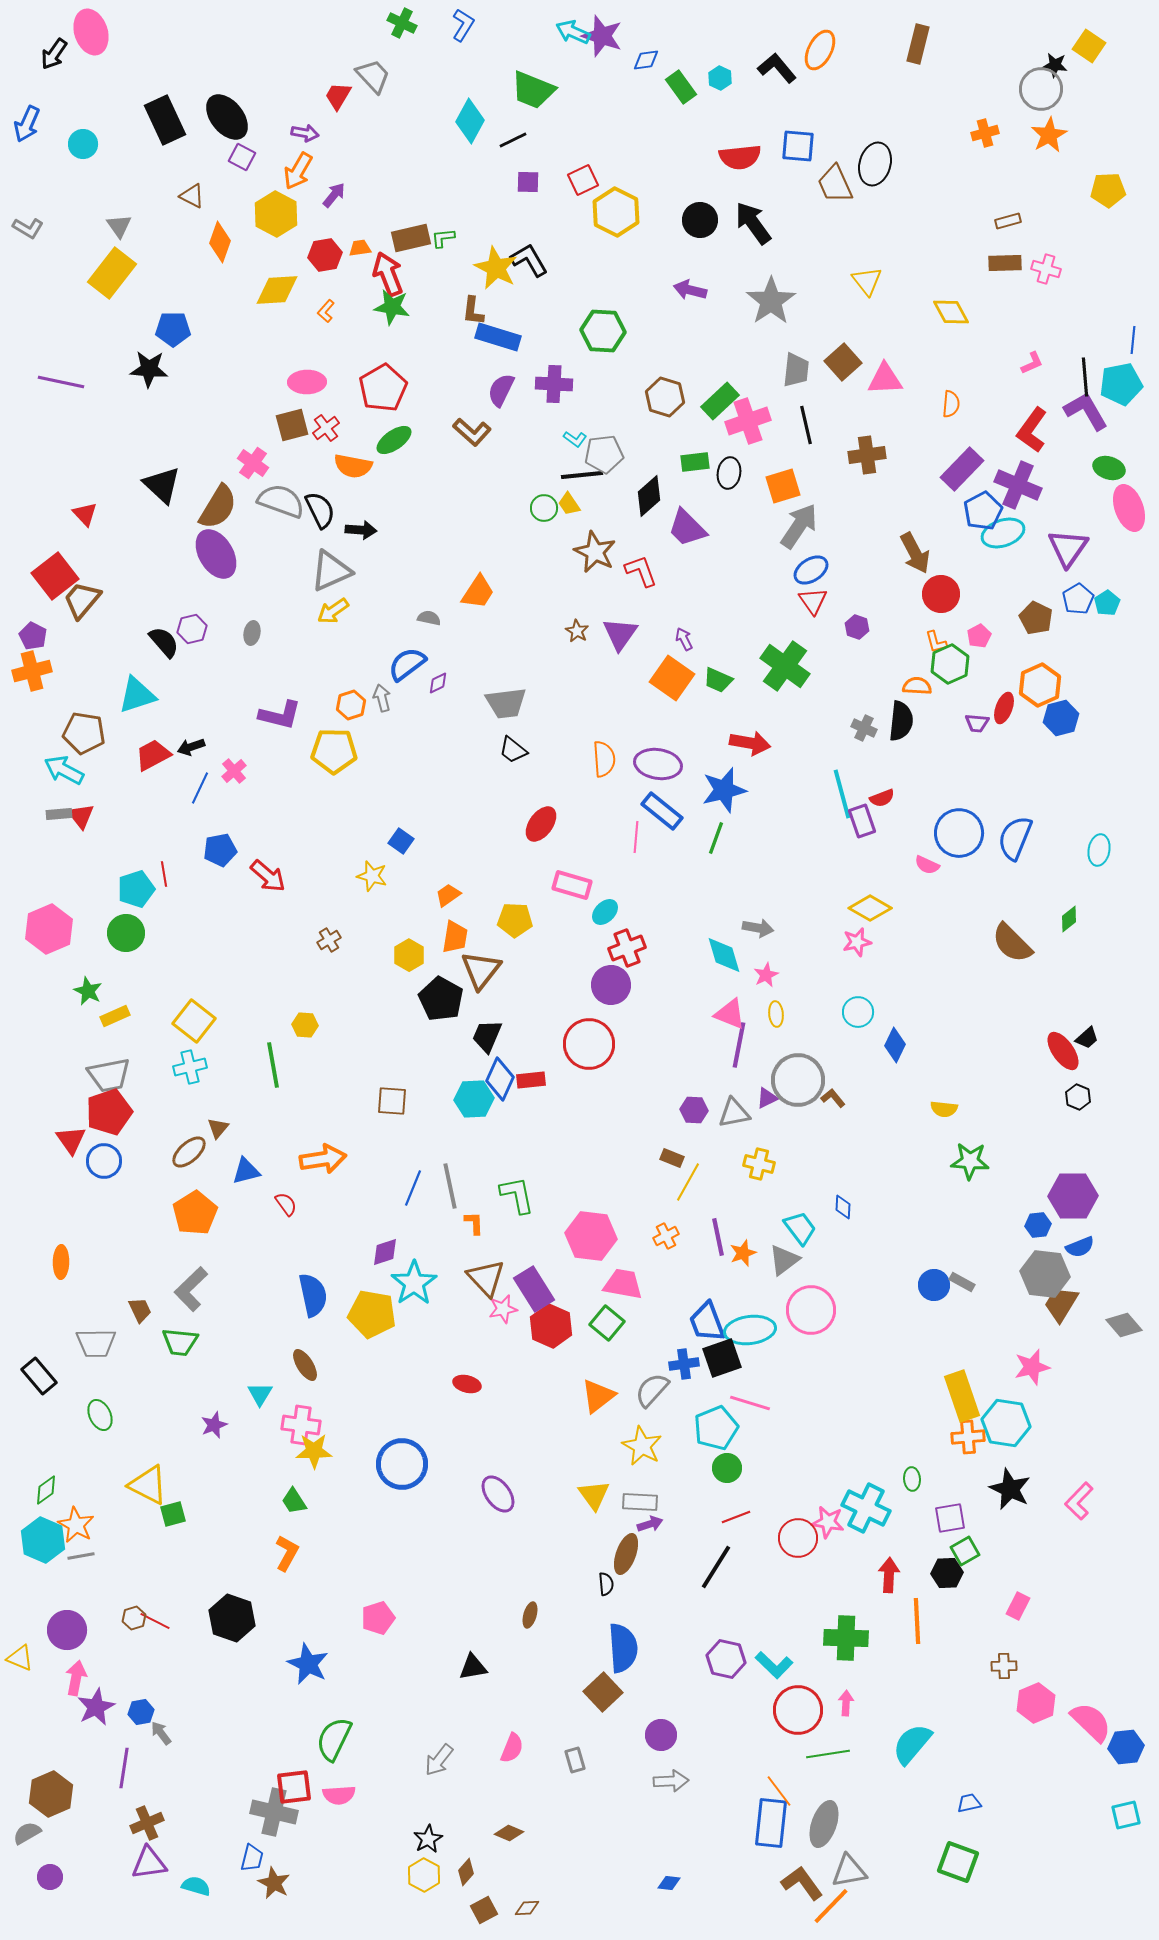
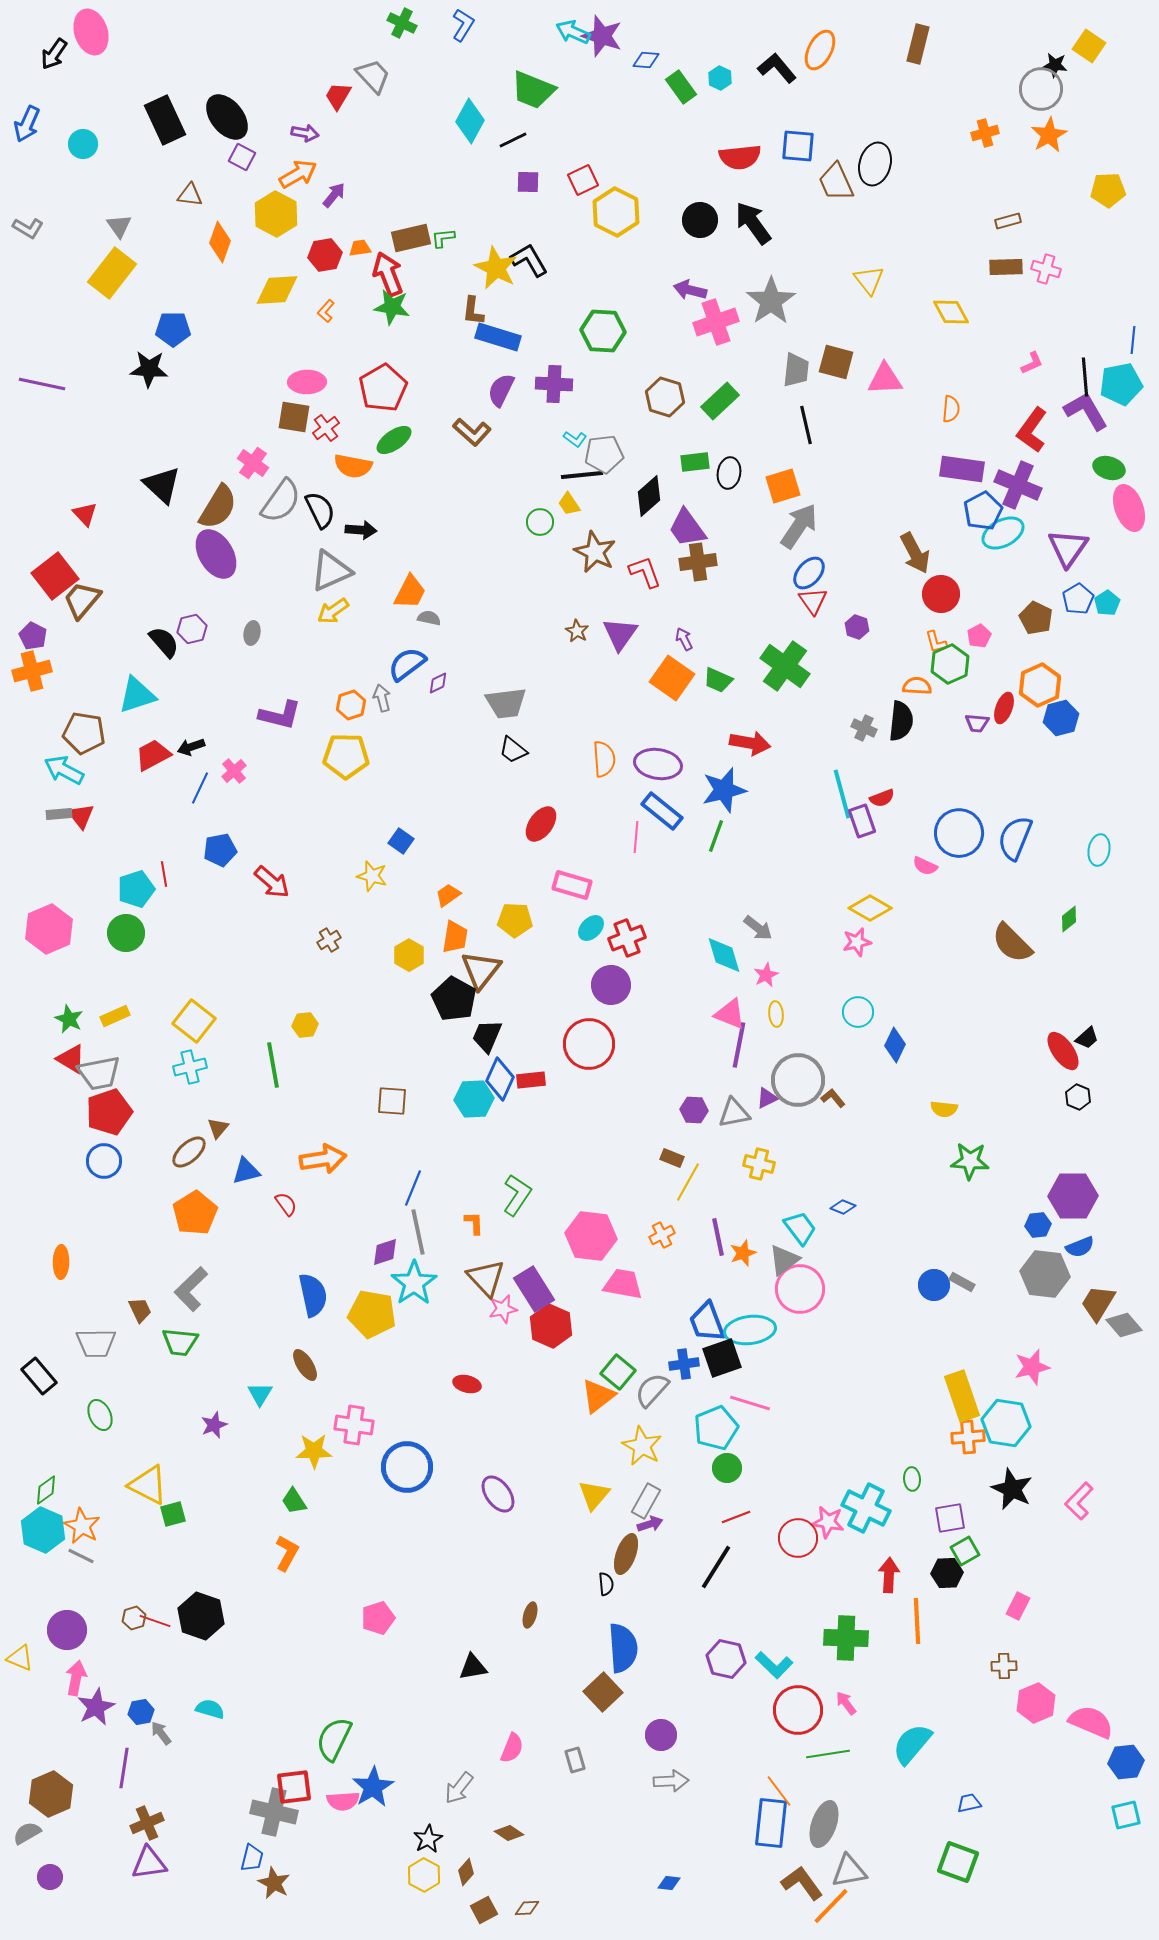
blue diamond at (646, 60): rotated 12 degrees clockwise
orange arrow at (298, 171): moved 3 px down; rotated 150 degrees counterclockwise
brown trapezoid at (835, 184): moved 1 px right, 2 px up
brown triangle at (192, 196): moved 2 px left, 1 px up; rotated 20 degrees counterclockwise
brown rectangle at (1005, 263): moved 1 px right, 4 px down
yellow triangle at (867, 281): moved 2 px right, 1 px up
brown square at (843, 362): moved 7 px left; rotated 33 degrees counterclockwise
purple line at (61, 382): moved 19 px left, 2 px down
orange semicircle at (951, 404): moved 5 px down
pink cross at (748, 421): moved 32 px left, 99 px up
brown square at (292, 425): moved 2 px right, 8 px up; rotated 24 degrees clockwise
brown cross at (867, 455): moved 169 px left, 107 px down
purple rectangle at (962, 469): rotated 54 degrees clockwise
gray semicircle at (281, 501): rotated 105 degrees clockwise
green circle at (544, 508): moved 4 px left, 14 px down
purple trapezoid at (687, 528): rotated 9 degrees clockwise
cyan ellipse at (1003, 533): rotated 9 degrees counterclockwise
blue ellipse at (811, 570): moved 2 px left, 3 px down; rotated 16 degrees counterclockwise
red L-shape at (641, 571): moved 4 px right, 1 px down
orange trapezoid at (478, 592): moved 68 px left; rotated 6 degrees counterclockwise
yellow pentagon at (334, 751): moved 12 px right, 5 px down
green line at (716, 838): moved 2 px up
pink semicircle at (927, 865): moved 2 px left, 1 px down
red arrow at (268, 876): moved 4 px right, 6 px down
cyan ellipse at (605, 912): moved 14 px left, 16 px down
gray arrow at (758, 928): rotated 28 degrees clockwise
red cross at (627, 948): moved 10 px up
green star at (88, 991): moved 19 px left, 28 px down
black pentagon at (441, 999): moved 13 px right
yellow hexagon at (305, 1025): rotated 10 degrees counterclockwise
gray trapezoid at (109, 1075): moved 10 px left, 2 px up
red triangle at (71, 1140): moved 81 px up; rotated 24 degrees counterclockwise
gray line at (450, 1186): moved 32 px left, 46 px down
green L-shape at (517, 1195): rotated 45 degrees clockwise
blue diamond at (843, 1207): rotated 70 degrees counterclockwise
orange cross at (666, 1236): moved 4 px left, 1 px up
brown trapezoid at (1061, 1304): moved 37 px right, 1 px up
pink circle at (811, 1310): moved 11 px left, 21 px up
green square at (607, 1323): moved 11 px right, 49 px down
pink cross at (301, 1425): moved 53 px right
blue circle at (402, 1464): moved 5 px right, 3 px down
black star at (1010, 1489): moved 2 px right
yellow triangle at (594, 1495): rotated 16 degrees clockwise
gray rectangle at (640, 1502): moved 6 px right, 1 px up; rotated 64 degrees counterclockwise
orange star at (76, 1525): moved 6 px right, 1 px down
cyan hexagon at (43, 1540): moved 10 px up
gray line at (81, 1556): rotated 36 degrees clockwise
black hexagon at (232, 1618): moved 31 px left, 2 px up
red line at (155, 1621): rotated 8 degrees counterclockwise
blue star at (308, 1664): moved 65 px right, 123 px down; rotated 15 degrees clockwise
pink arrow at (846, 1703): rotated 40 degrees counterclockwise
pink semicircle at (1091, 1722): rotated 21 degrees counterclockwise
blue hexagon at (1126, 1747): moved 15 px down
gray arrow at (439, 1760): moved 20 px right, 28 px down
pink semicircle at (339, 1795): moved 4 px right, 6 px down
brown diamond at (509, 1833): rotated 12 degrees clockwise
cyan semicircle at (196, 1886): moved 14 px right, 177 px up
